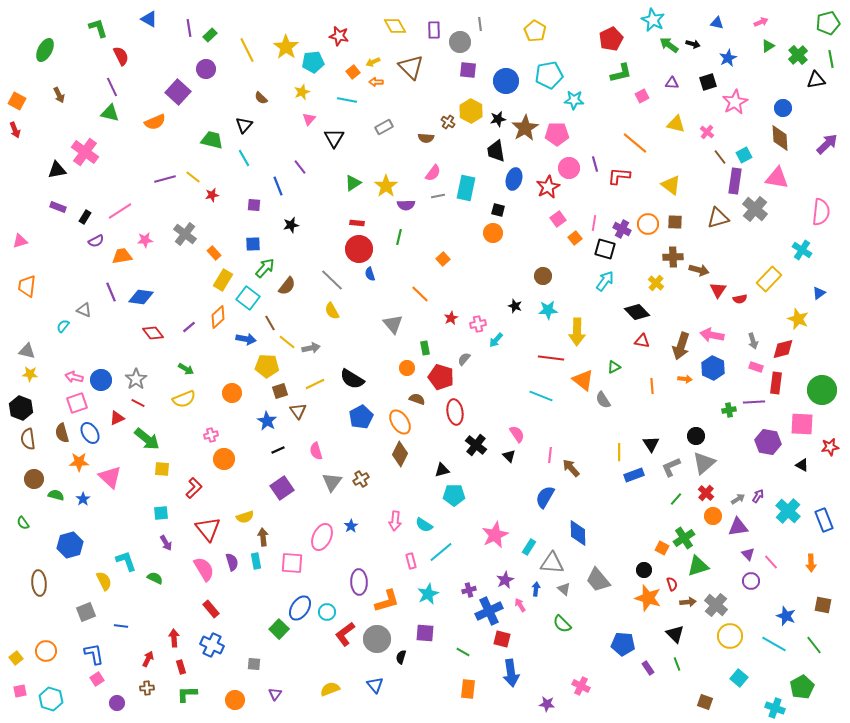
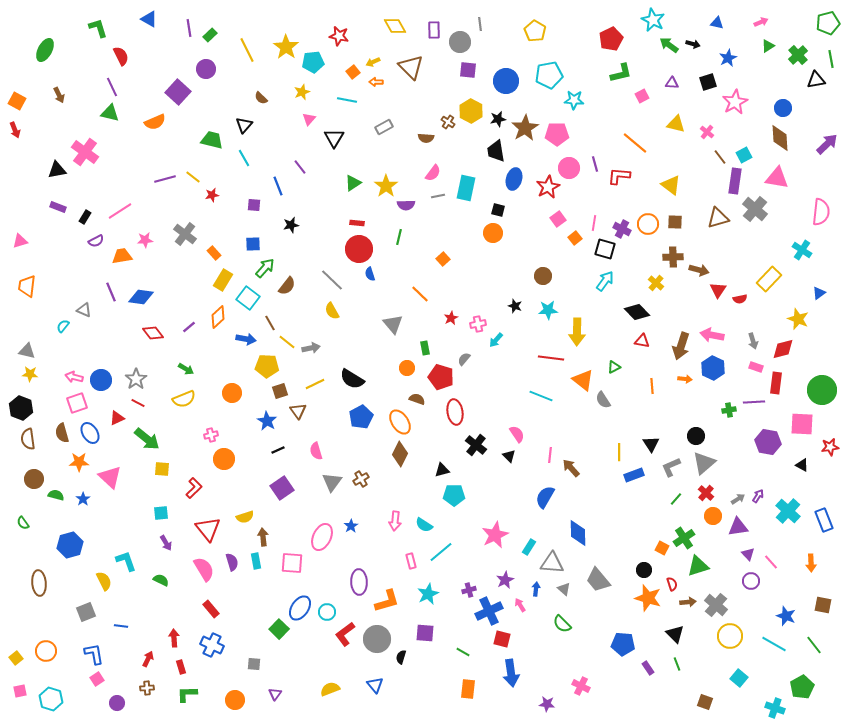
green semicircle at (155, 578): moved 6 px right, 2 px down
